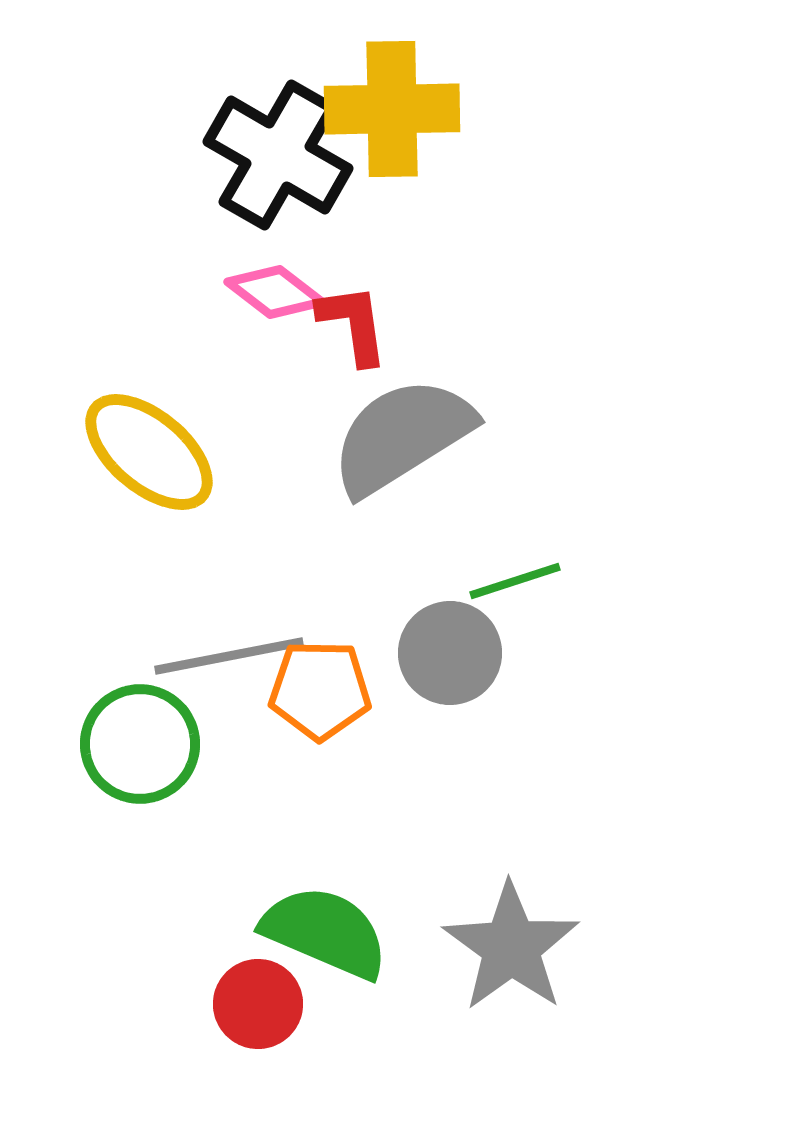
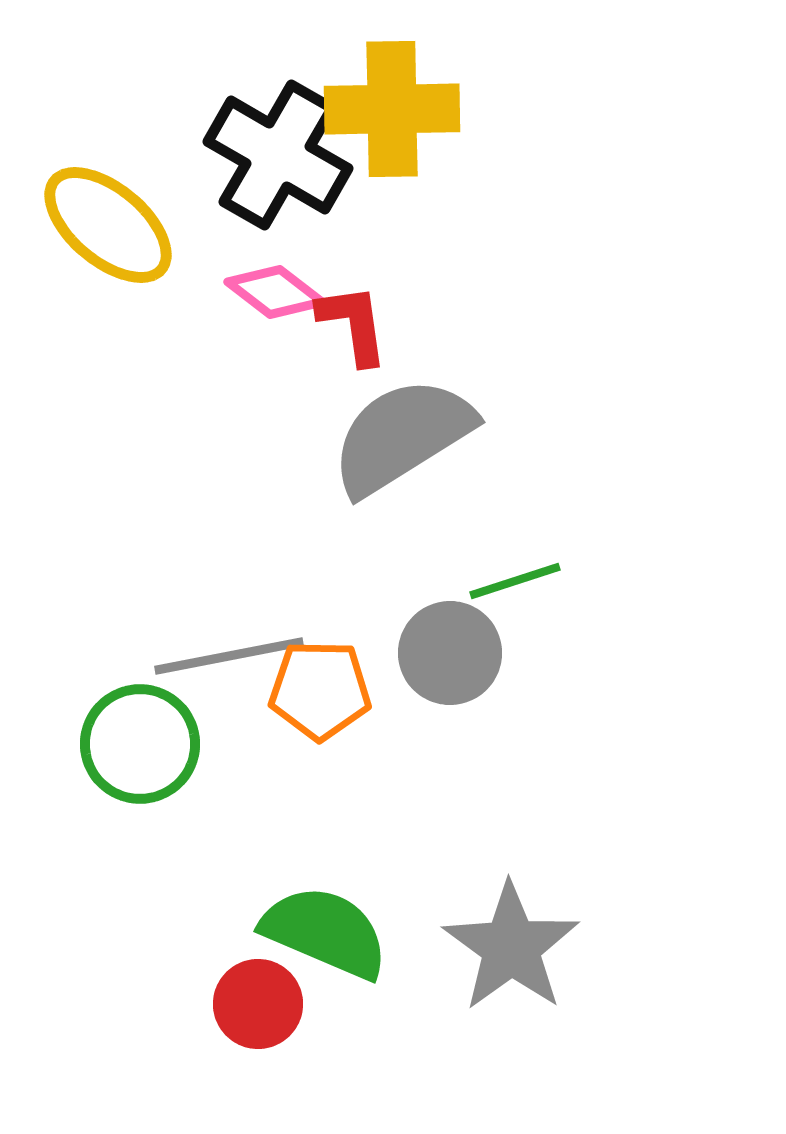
yellow ellipse: moved 41 px left, 227 px up
